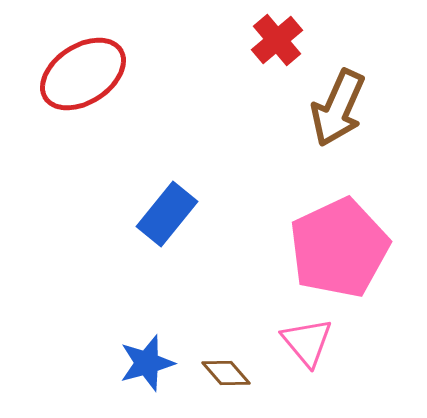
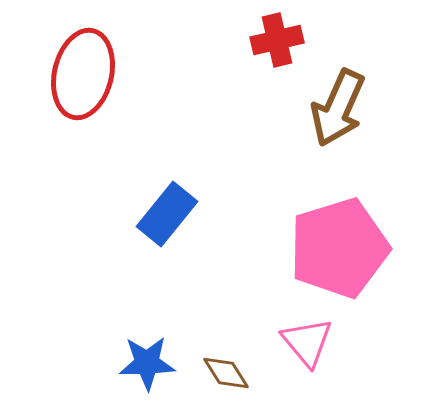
red cross: rotated 27 degrees clockwise
red ellipse: rotated 44 degrees counterclockwise
pink pentagon: rotated 8 degrees clockwise
blue star: rotated 14 degrees clockwise
brown diamond: rotated 9 degrees clockwise
